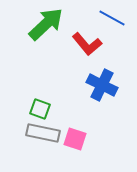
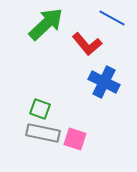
blue cross: moved 2 px right, 3 px up
